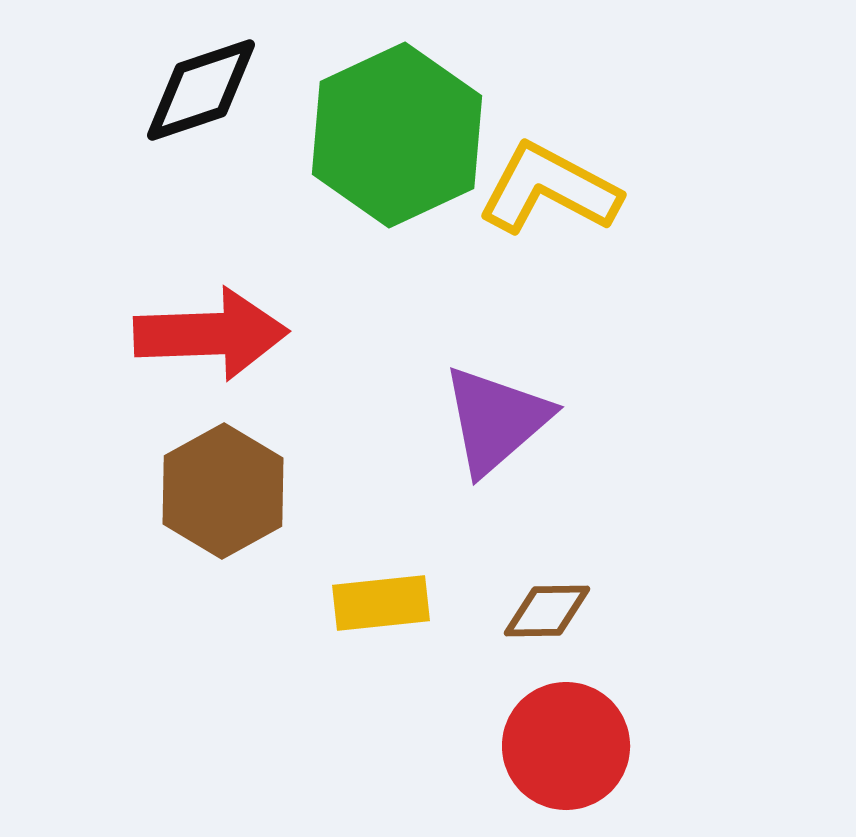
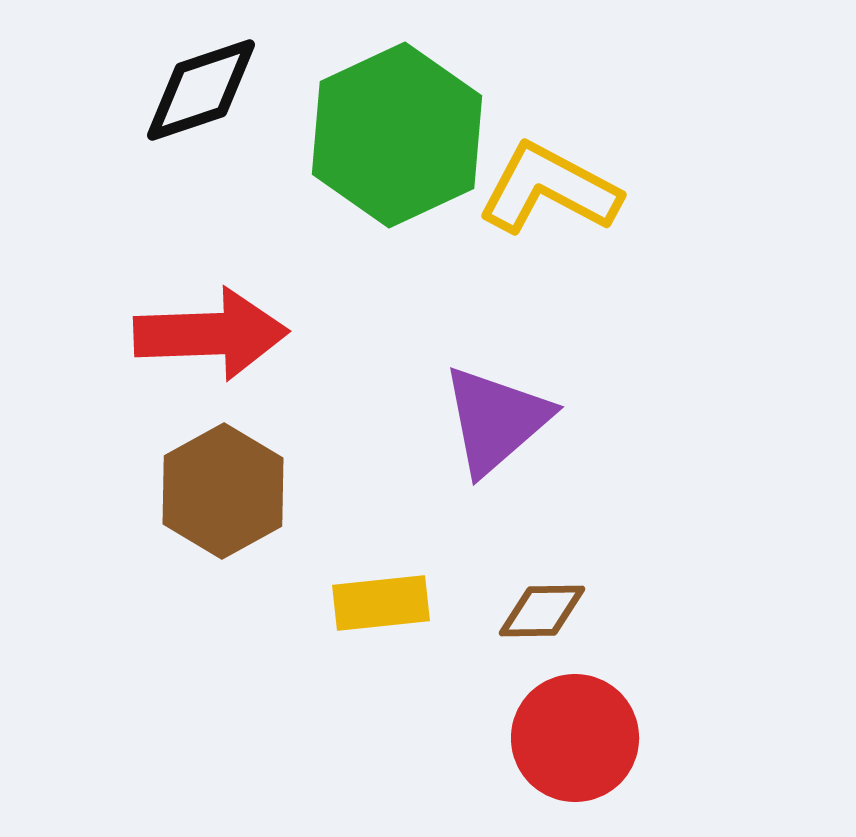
brown diamond: moved 5 px left
red circle: moved 9 px right, 8 px up
